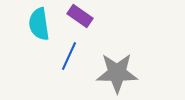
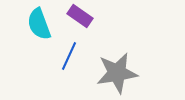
cyan semicircle: rotated 12 degrees counterclockwise
gray star: rotated 9 degrees counterclockwise
